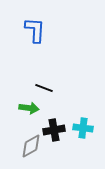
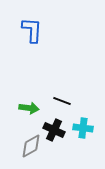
blue L-shape: moved 3 px left
black line: moved 18 px right, 13 px down
black cross: rotated 35 degrees clockwise
